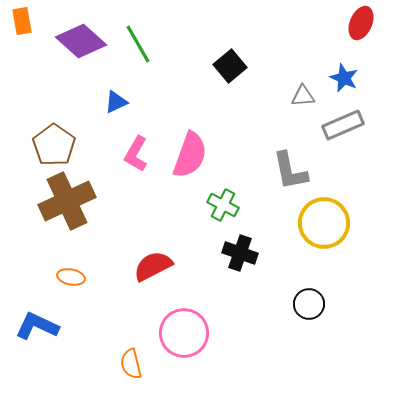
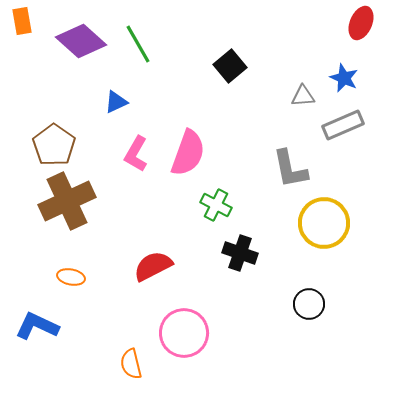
pink semicircle: moved 2 px left, 2 px up
gray L-shape: moved 2 px up
green cross: moved 7 px left
